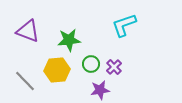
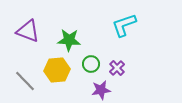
green star: rotated 10 degrees clockwise
purple cross: moved 3 px right, 1 px down
purple star: moved 1 px right
